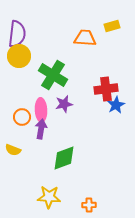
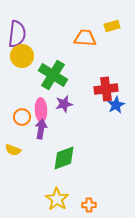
yellow circle: moved 3 px right
yellow star: moved 8 px right, 2 px down; rotated 30 degrees clockwise
